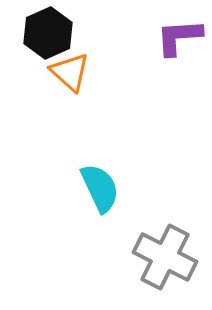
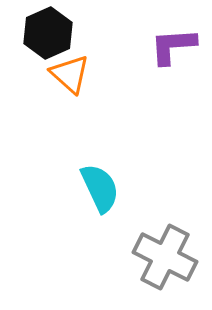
purple L-shape: moved 6 px left, 9 px down
orange triangle: moved 2 px down
